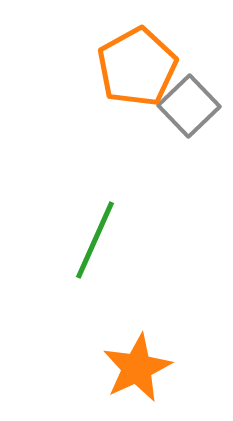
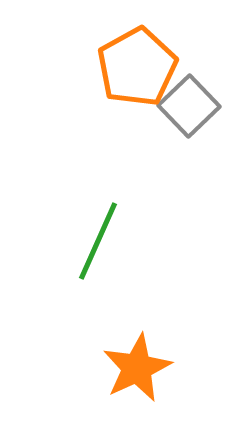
green line: moved 3 px right, 1 px down
